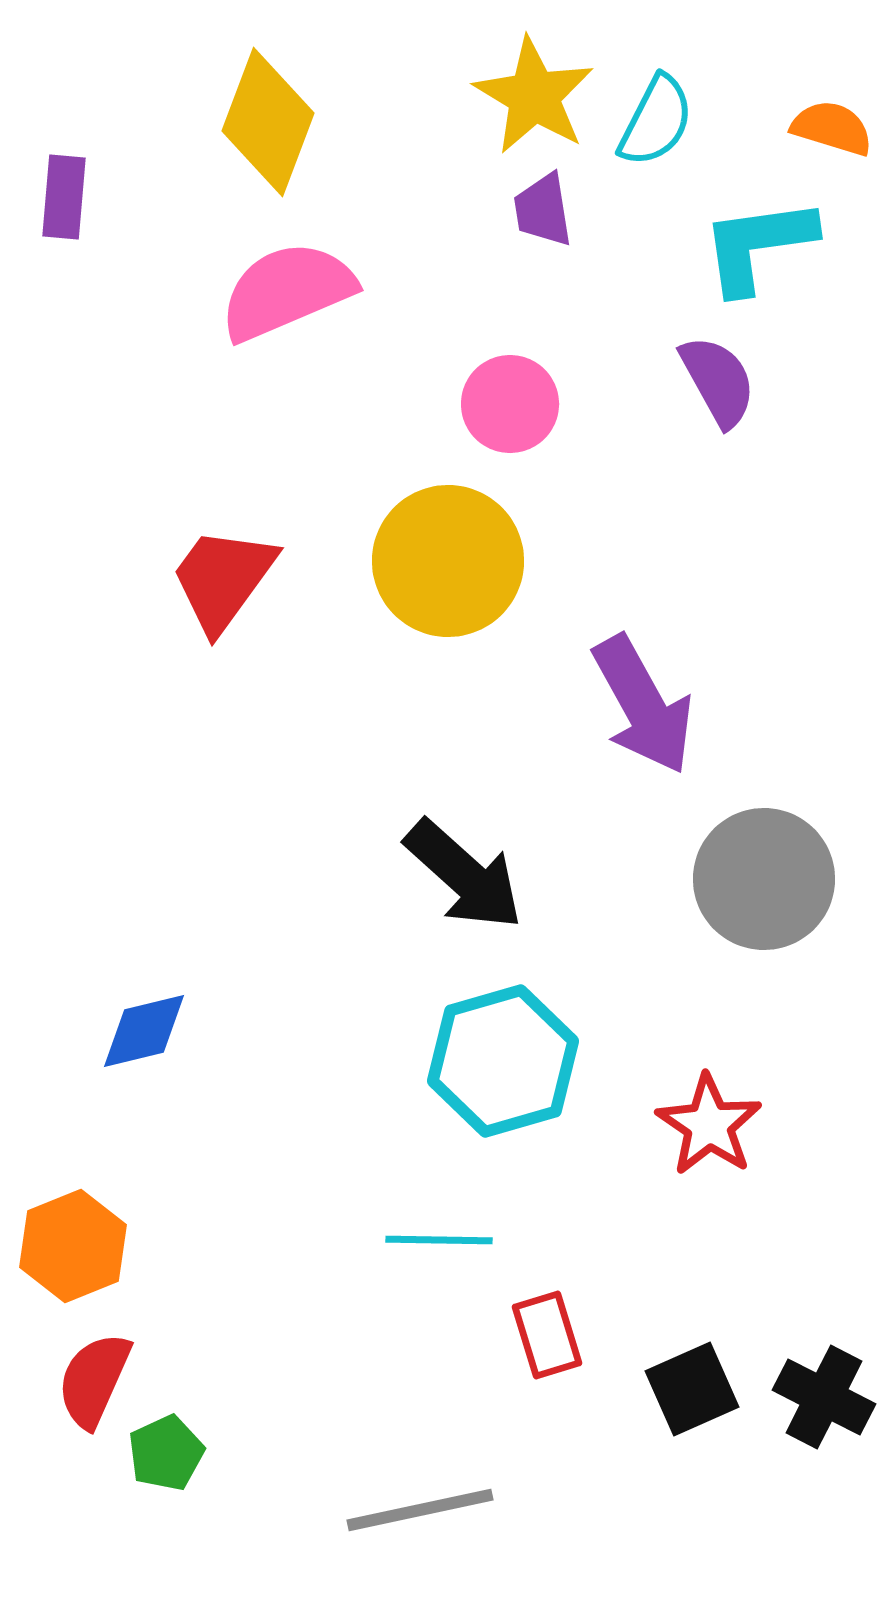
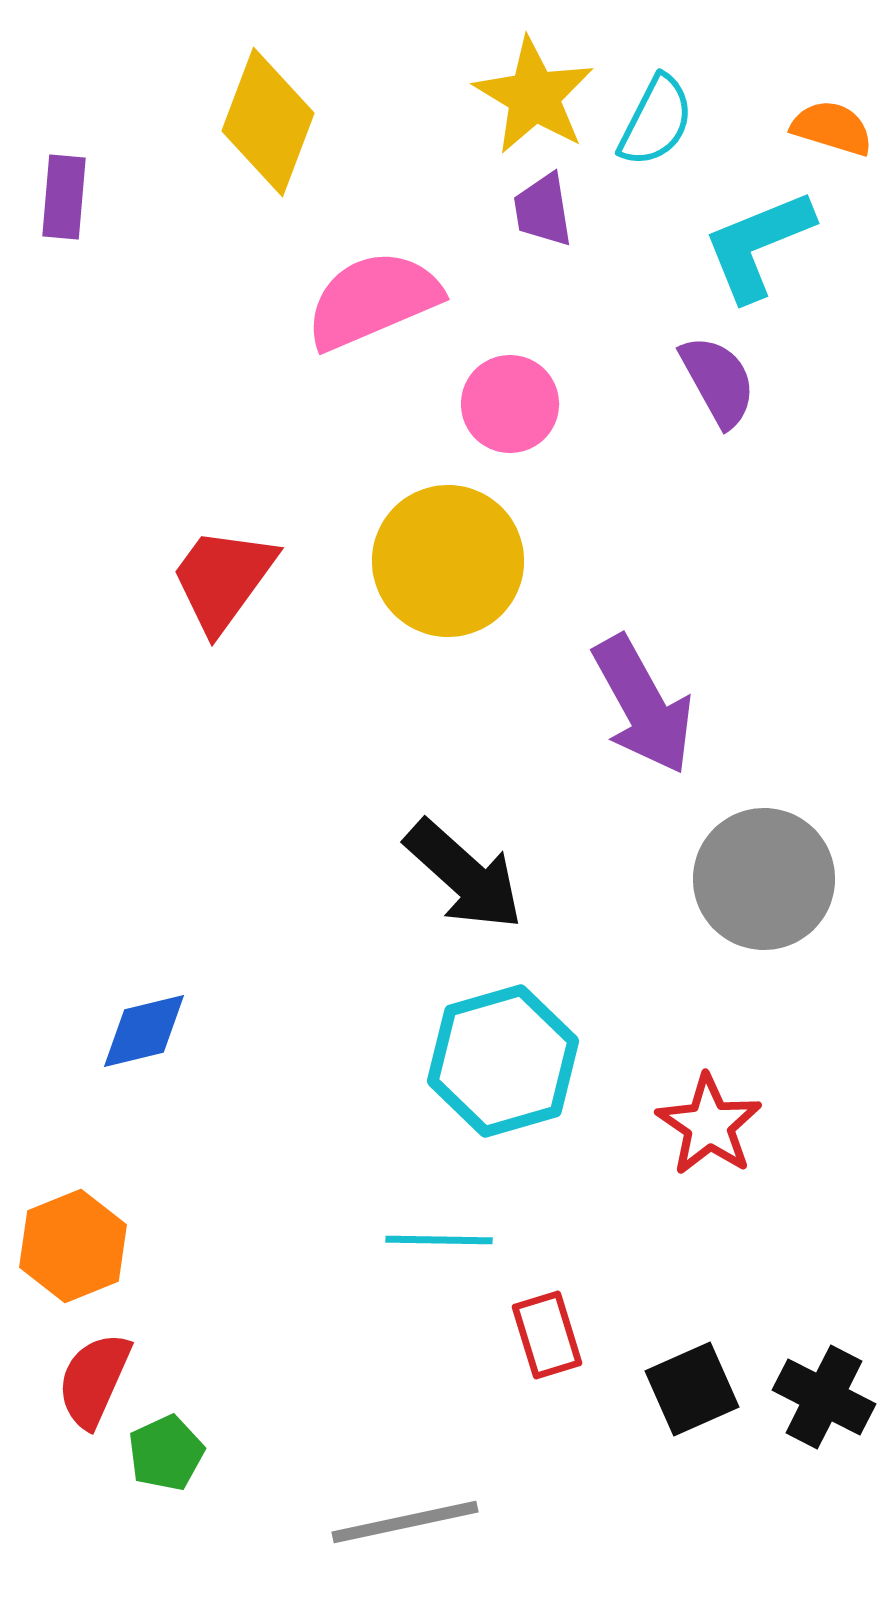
cyan L-shape: rotated 14 degrees counterclockwise
pink semicircle: moved 86 px right, 9 px down
gray line: moved 15 px left, 12 px down
